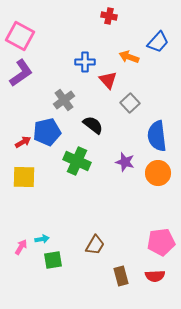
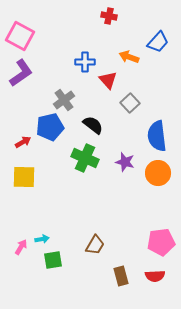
blue pentagon: moved 3 px right, 5 px up
green cross: moved 8 px right, 3 px up
